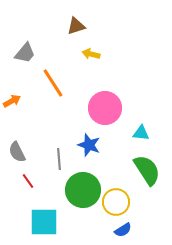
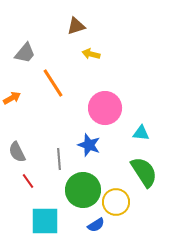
orange arrow: moved 3 px up
green semicircle: moved 3 px left, 2 px down
cyan square: moved 1 px right, 1 px up
blue semicircle: moved 27 px left, 5 px up
